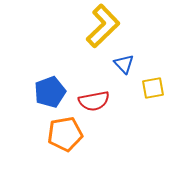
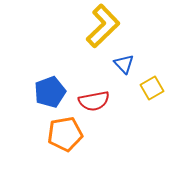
yellow square: moved 1 px left; rotated 20 degrees counterclockwise
